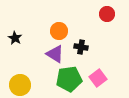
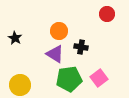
pink square: moved 1 px right
